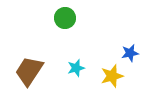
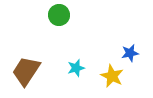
green circle: moved 6 px left, 3 px up
brown trapezoid: moved 3 px left
yellow star: rotated 30 degrees counterclockwise
